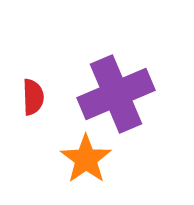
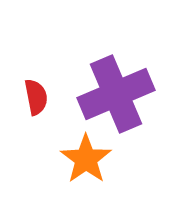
red semicircle: moved 3 px right; rotated 9 degrees counterclockwise
